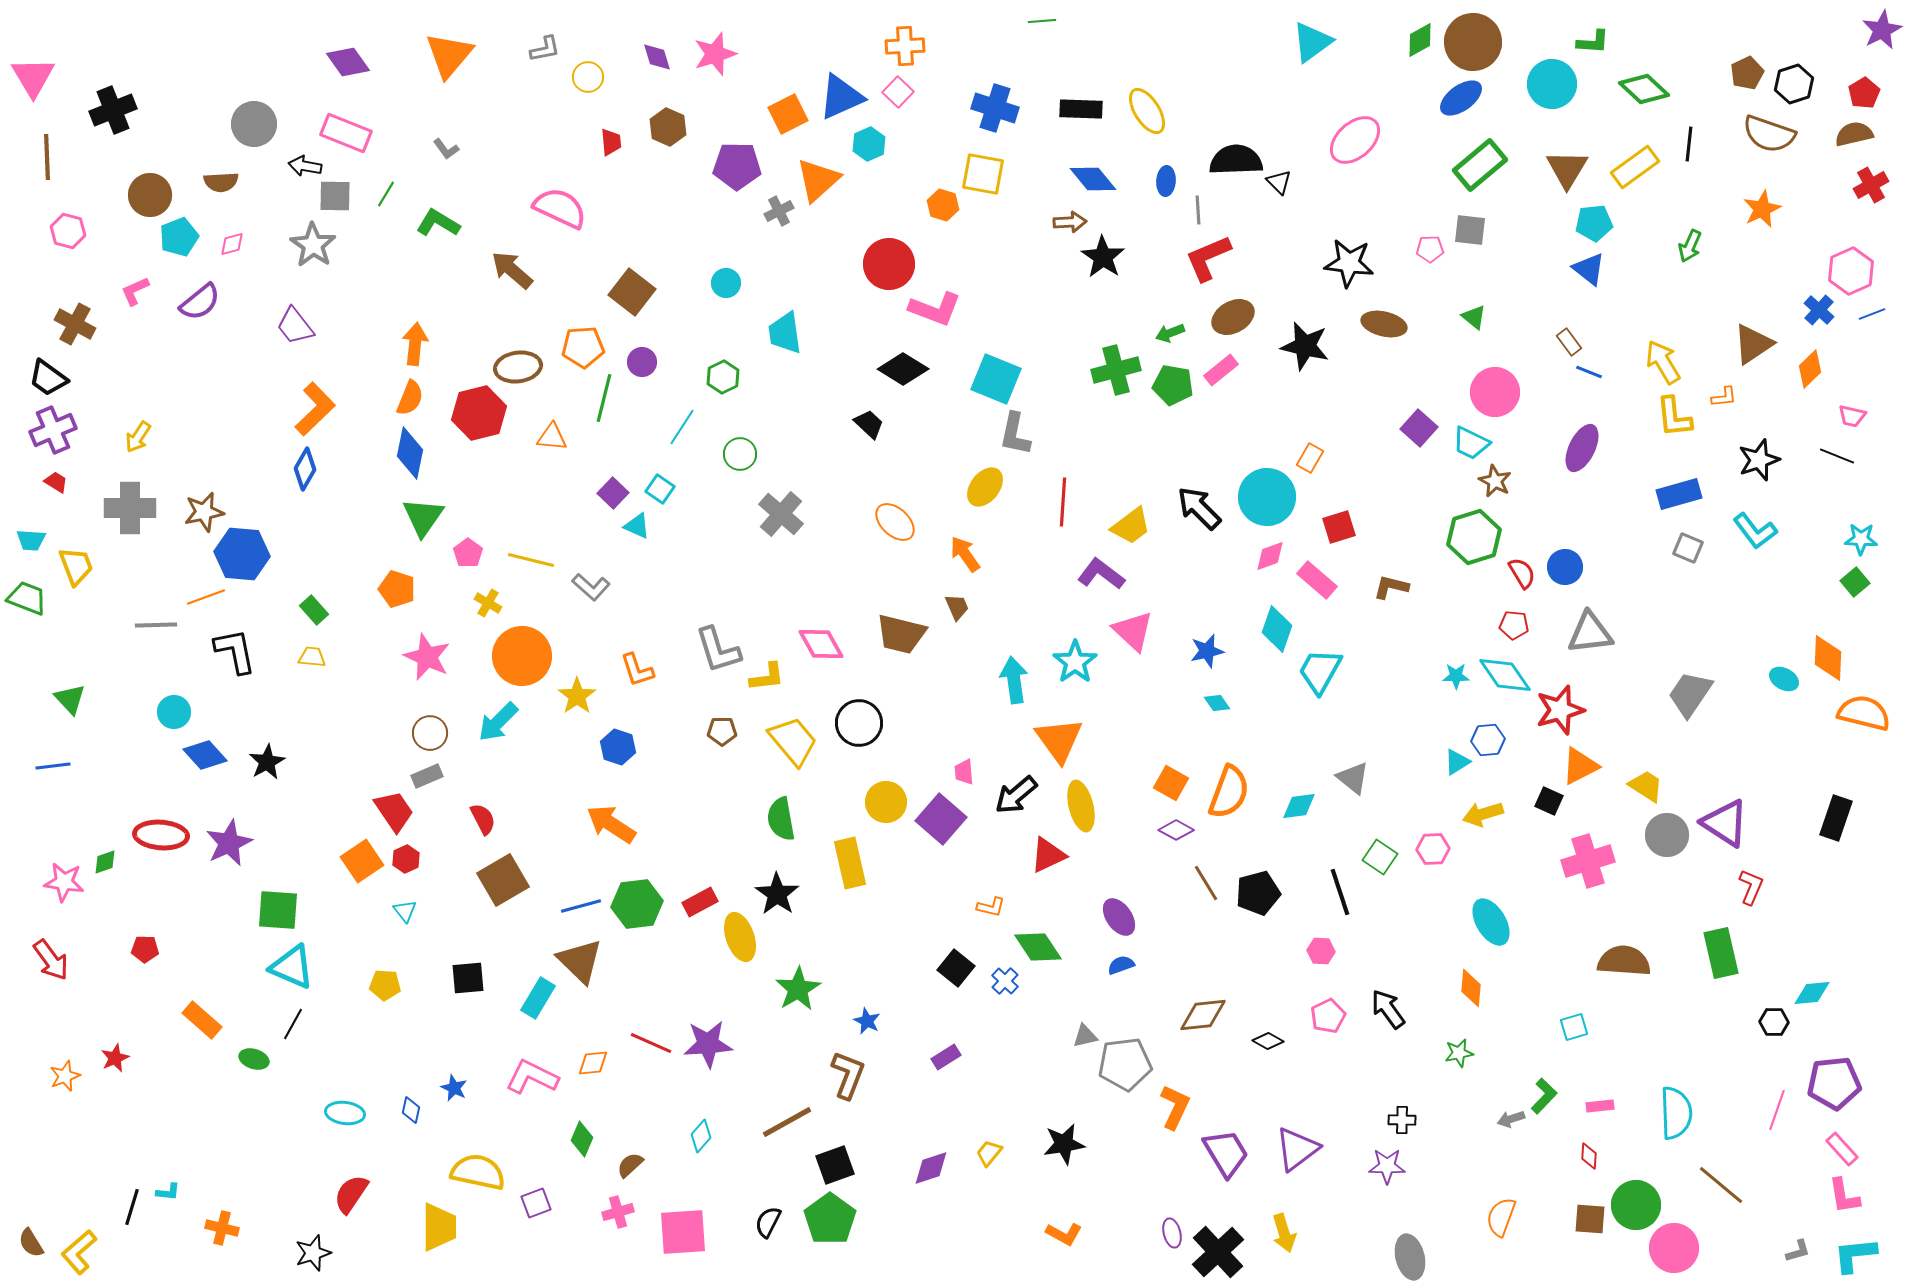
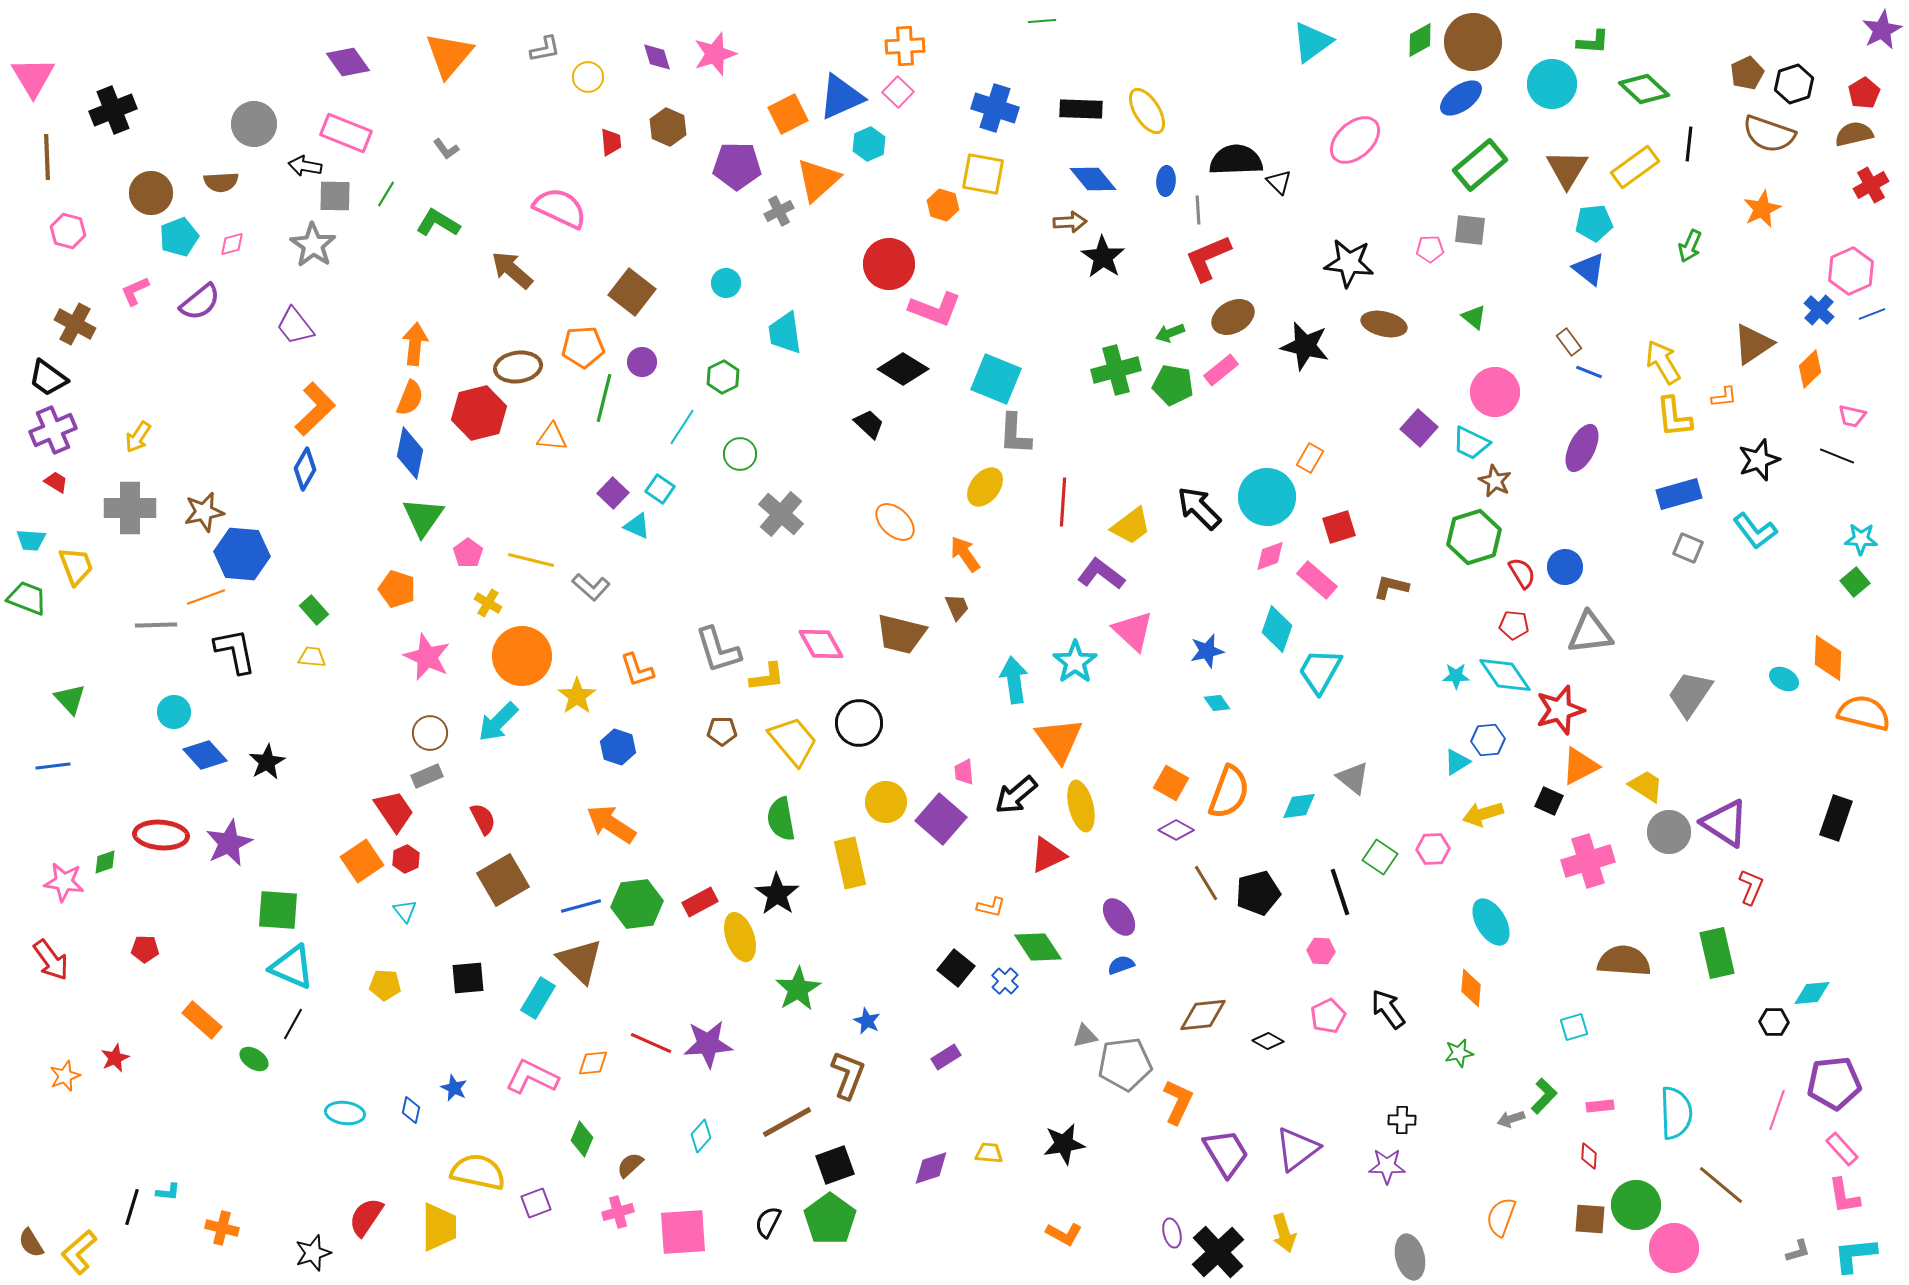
brown circle at (150, 195): moved 1 px right, 2 px up
gray L-shape at (1015, 434): rotated 9 degrees counterclockwise
gray circle at (1667, 835): moved 2 px right, 3 px up
green rectangle at (1721, 953): moved 4 px left
green ellipse at (254, 1059): rotated 16 degrees clockwise
orange L-shape at (1175, 1107): moved 3 px right, 5 px up
yellow trapezoid at (989, 1153): rotated 56 degrees clockwise
red semicircle at (351, 1194): moved 15 px right, 23 px down
